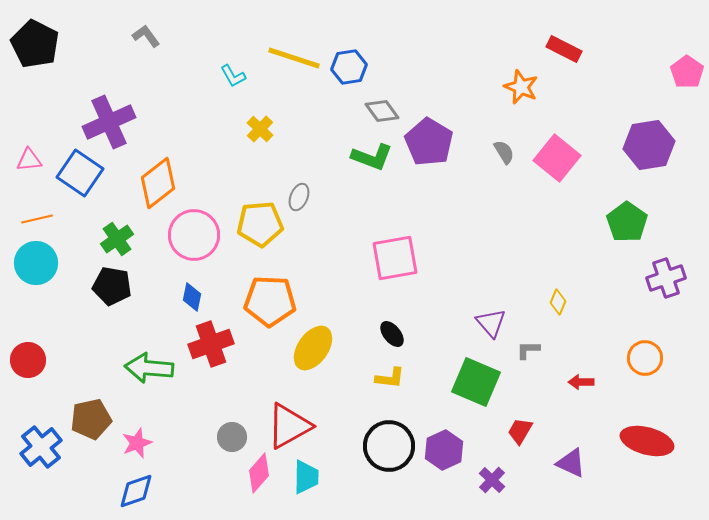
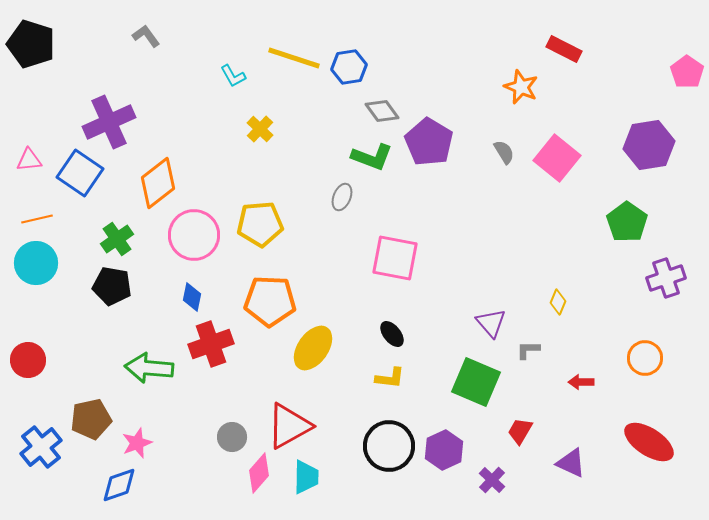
black pentagon at (35, 44): moved 4 px left; rotated 9 degrees counterclockwise
gray ellipse at (299, 197): moved 43 px right
pink square at (395, 258): rotated 21 degrees clockwise
red ellipse at (647, 441): moved 2 px right, 1 px down; rotated 18 degrees clockwise
blue diamond at (136, 491): moved 17 px left, 6 px up
